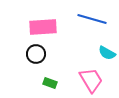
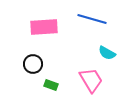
pink rectangle: moved 1 px right
black circle: moved 3 px left, 10 px down
green rectangle: moved 1 px right, 2 px down
